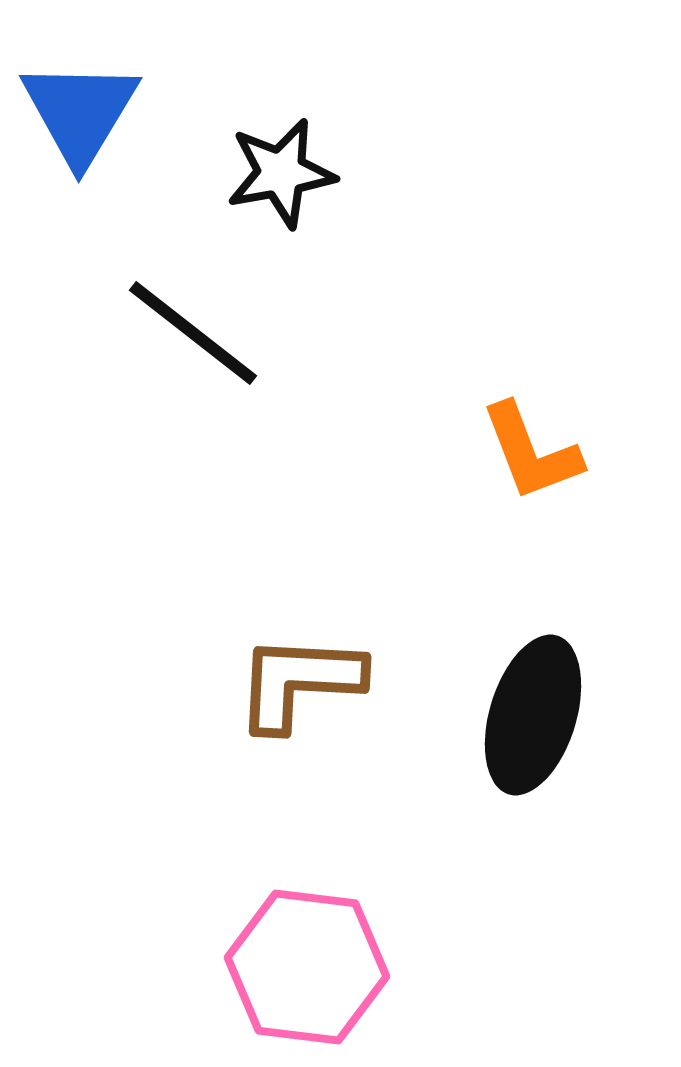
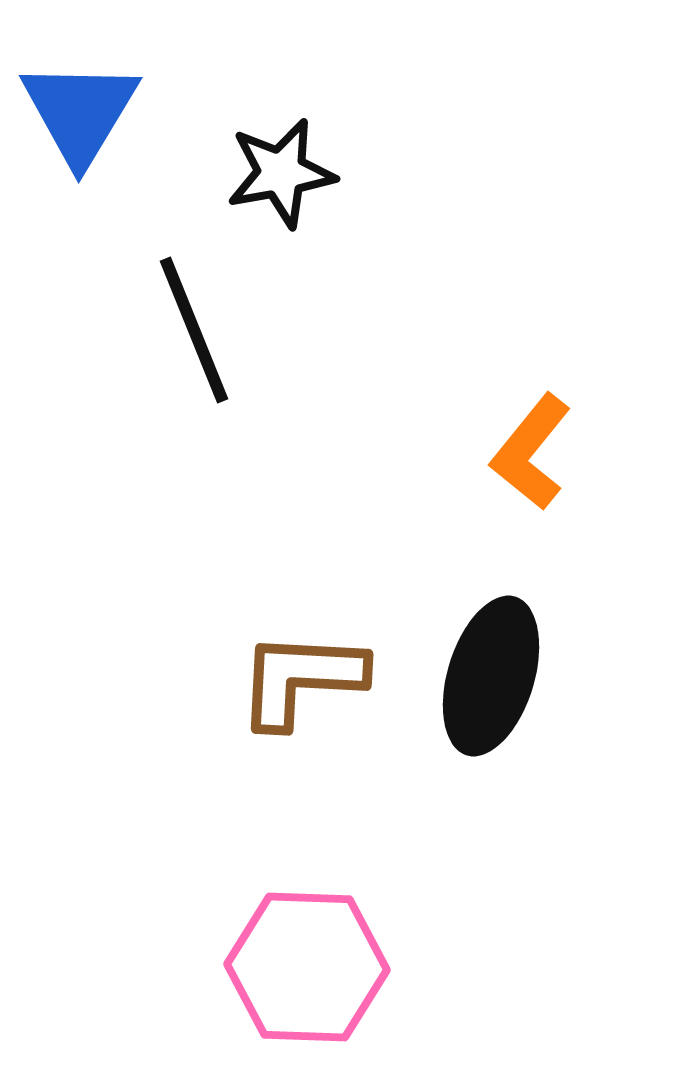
black line: moved 1 px right, 3 px up; rotated 30 degrees clockwise
orange L-shape: rotated 60 degrees clockwise
brown L-shape: moved 2 px right, 3 px up
black ellipse: moved 42 px left, 39 px up
pink hexagon: rotated 5 degrees counterclockwise
